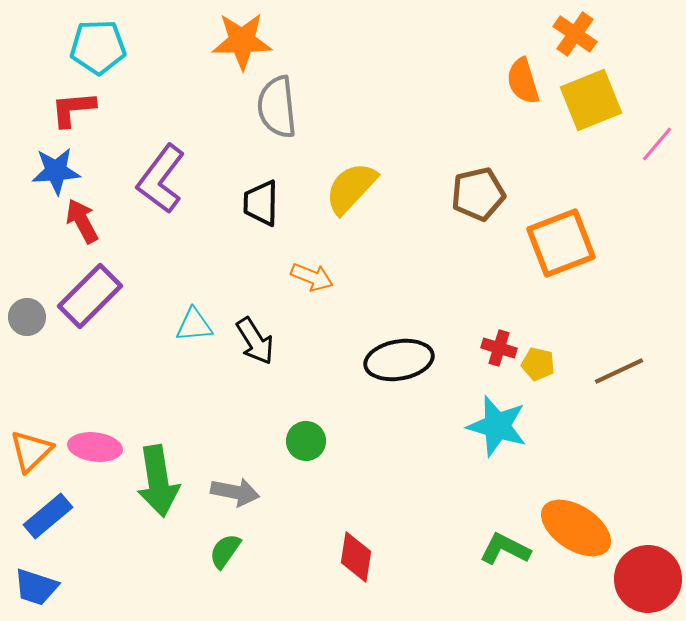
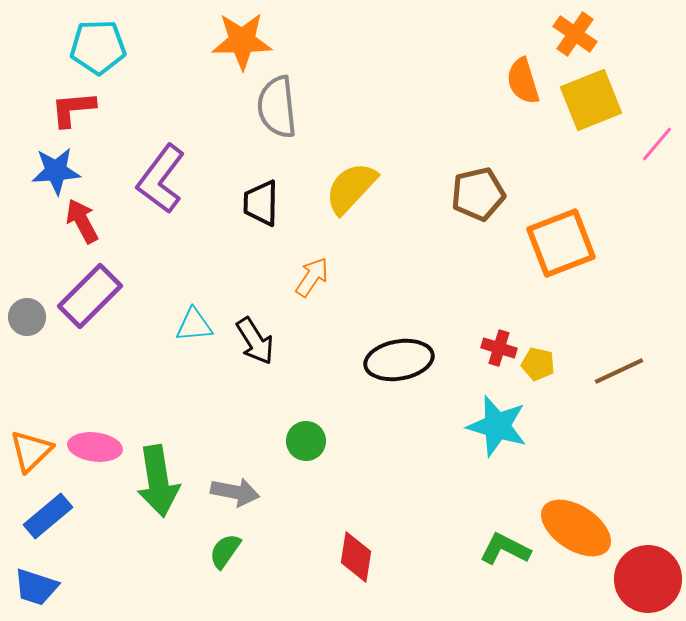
orange arrow: rotated 78 degrees counterclockwise
